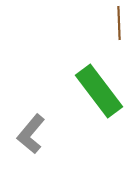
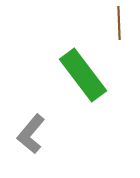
green rectangle: moved 16 px left, 16 px up
